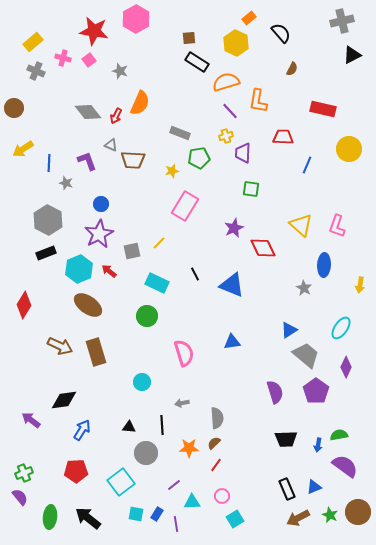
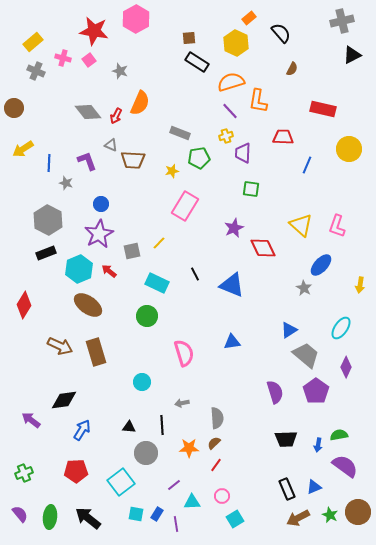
orange semicircle at (226, 82): moved 5 px right
blue ellipse at (324, 265): moved 3 px left; rotated 40 degrees clockwise
purple semicircle at (20, 497): moved 17 px down
